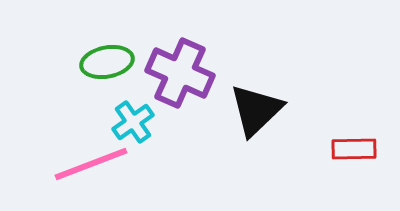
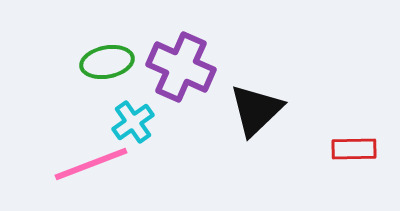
purple cross: moved 1 px right, 6 px up
